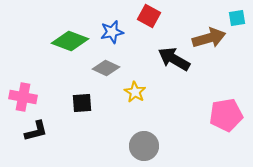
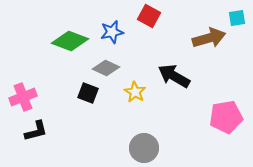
black arrow: moved 17 px down
pink cross: rotated 32 degrees counterclockwise
black square: moved 6 px right, 10 px up; rotated 25 degrees clockwise
pink pentagon: moved 2 px down
gray circle: moved 2 px down
